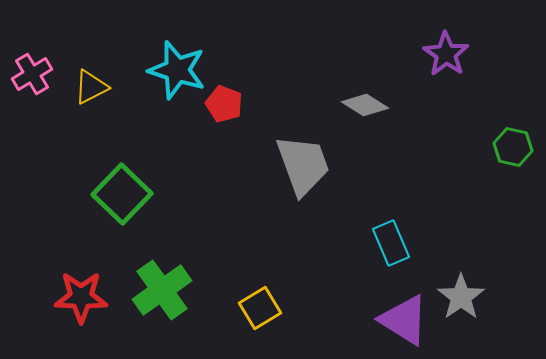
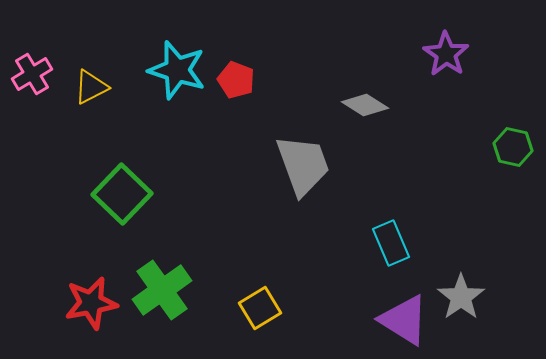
red pentagon: moved 12 px right, 24 px up
red star: moved 10 px right, 6 px down; rotated 12 degrees counterclockwise
